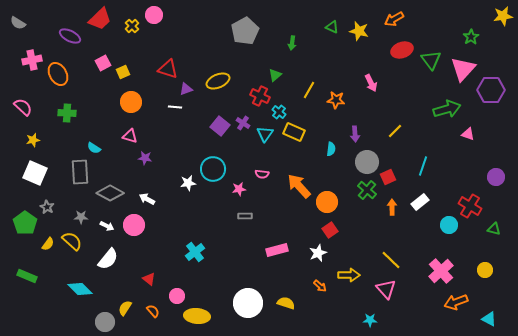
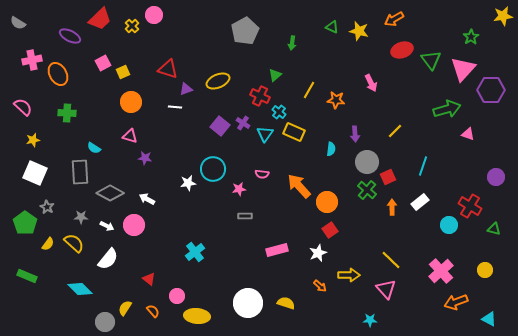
yellow semicircle at (72, 241): moved 2 px right, 2 px down
